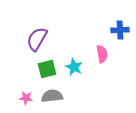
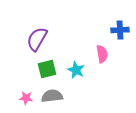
cyan star: moved 2 px right, 3 px down
